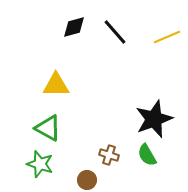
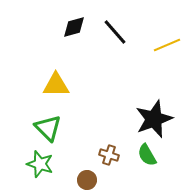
yellow line: moved 8 px down
green triangle: rotated 16 degrees clockwise
